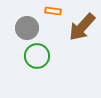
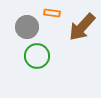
orange rectangle: moved 1 px left, 2 px down
gray circle: moved 1 px up
